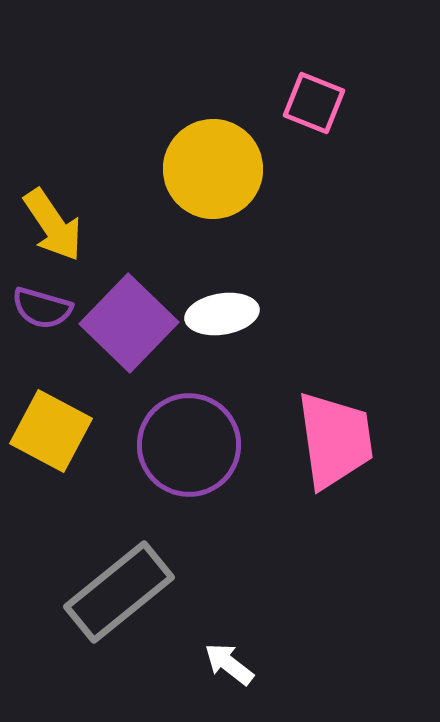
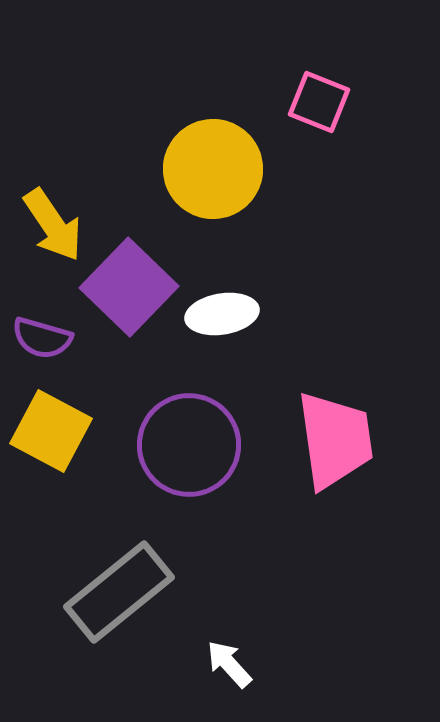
pink square: moved 5 px right, 1 px up
purple semicircle: moved 30 px down
purple square: moved 36 px up
white arrow: rotated 10 degrees clockwise
